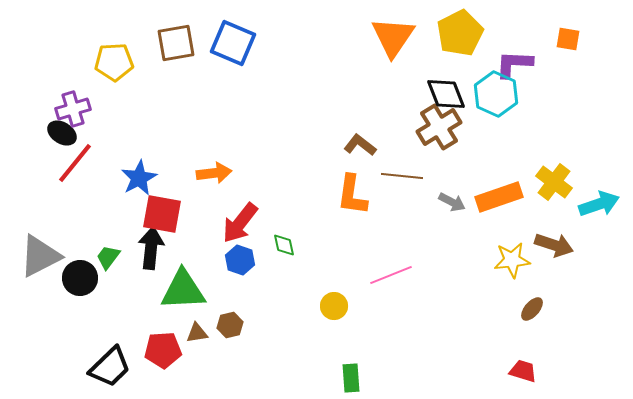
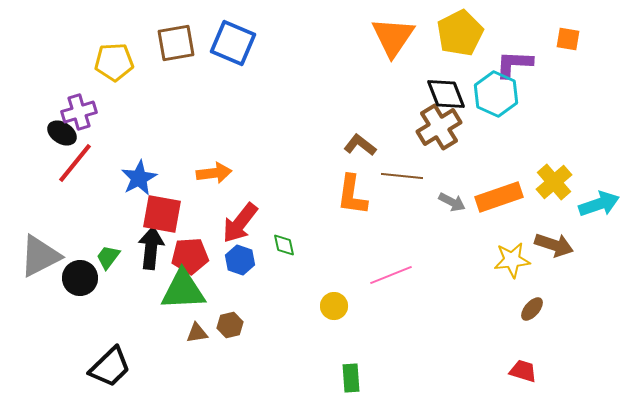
purple cross at (73, 109): moved 6 px right, 3 px down
yellow cross at (554, 182): rotated 12 degrees clockwise
red pentagon at (163, 350): moved 27 px right, 94 px up
